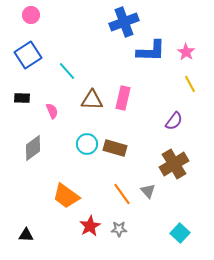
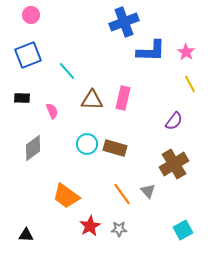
blue square: rotated 12 degrees clockwise
cyan square: moved 3 px right, 3 px up; rotated 18 degrees clockwise
